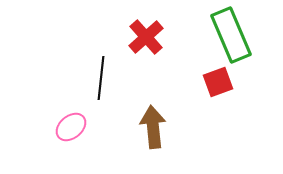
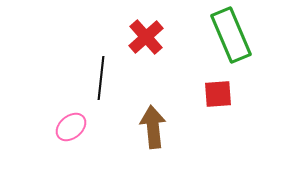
red square: moved 12 px down; rotated 16 degrees clockwise
